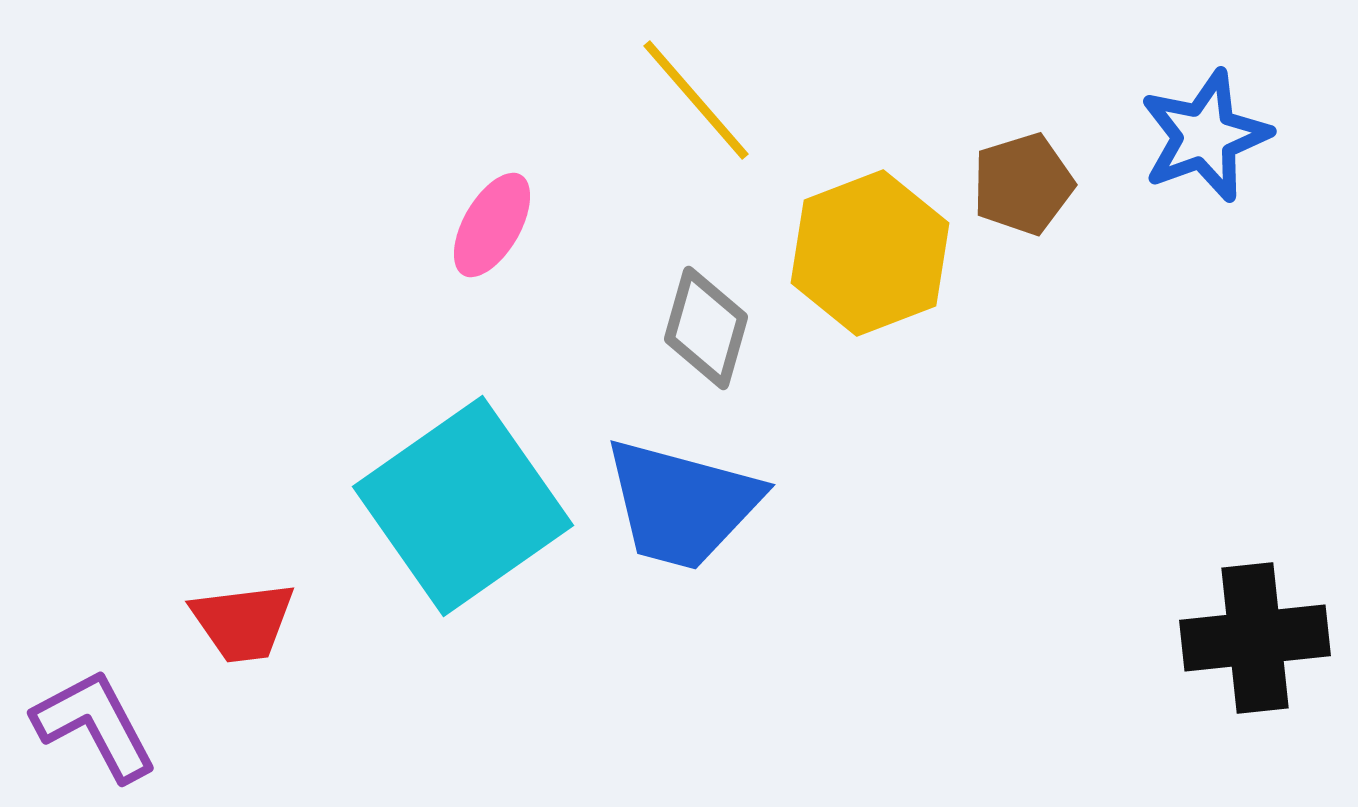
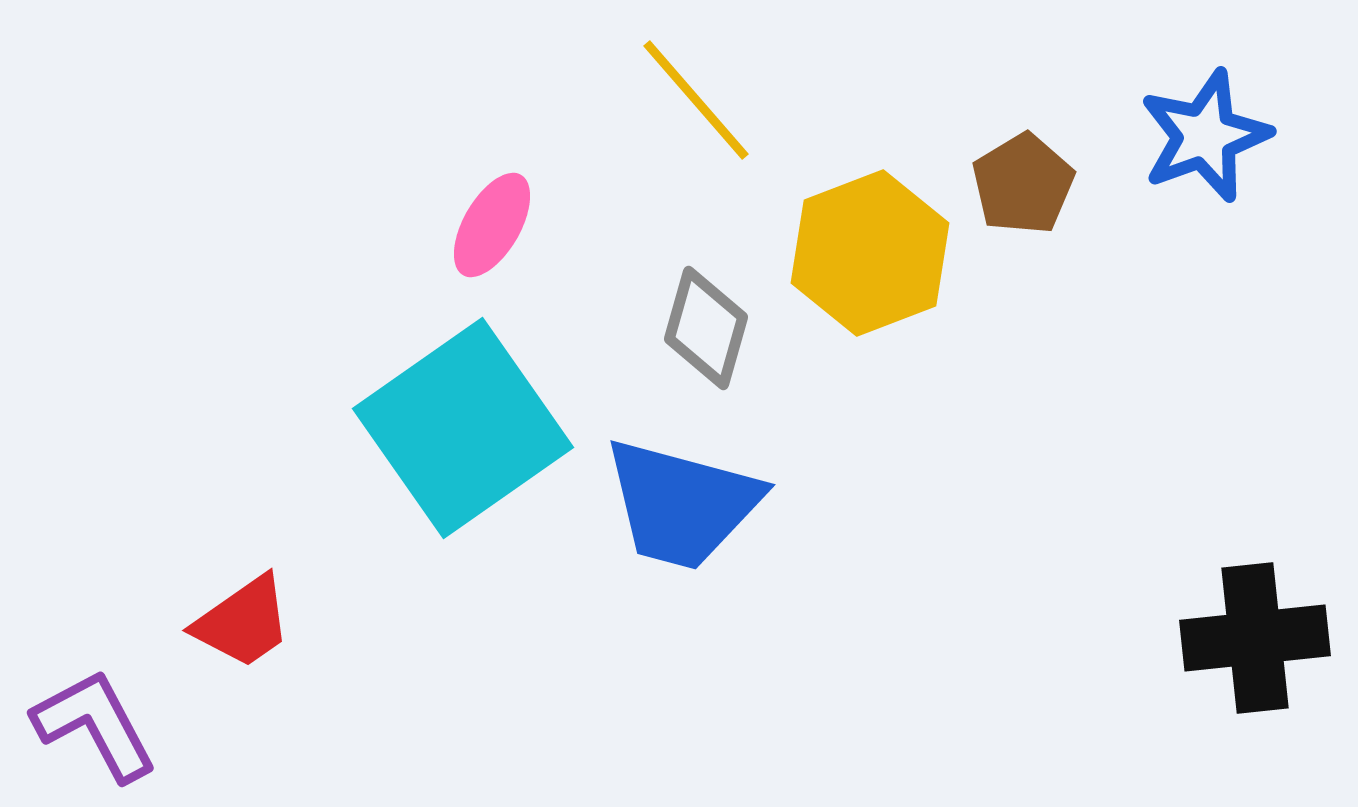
brown pentagon: rotated 14 degrees counterclockwise
cyan square: moved 78 px up
red trapezoid: rotated 28 degrees counterclockwise
